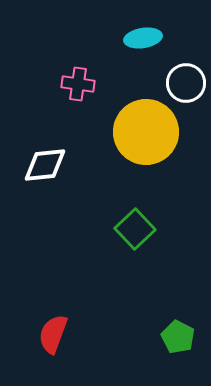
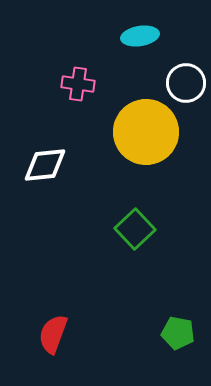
cyan ellipse: moved 3 px left, 2 px up
green pentagon: moved 4 px up; rotated 16 degrees counterclockwise
